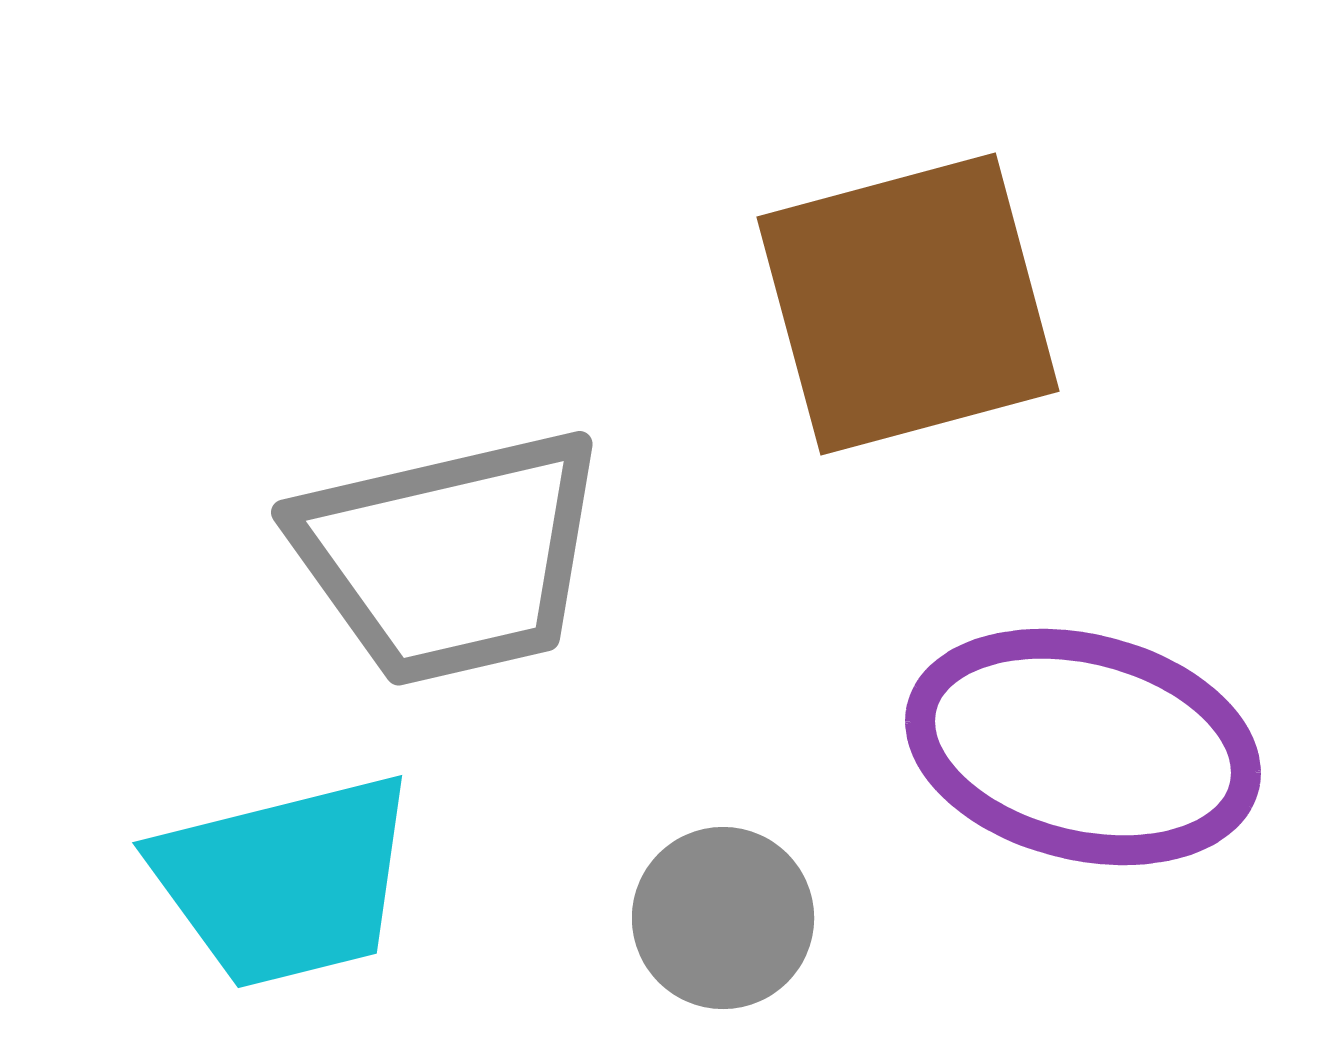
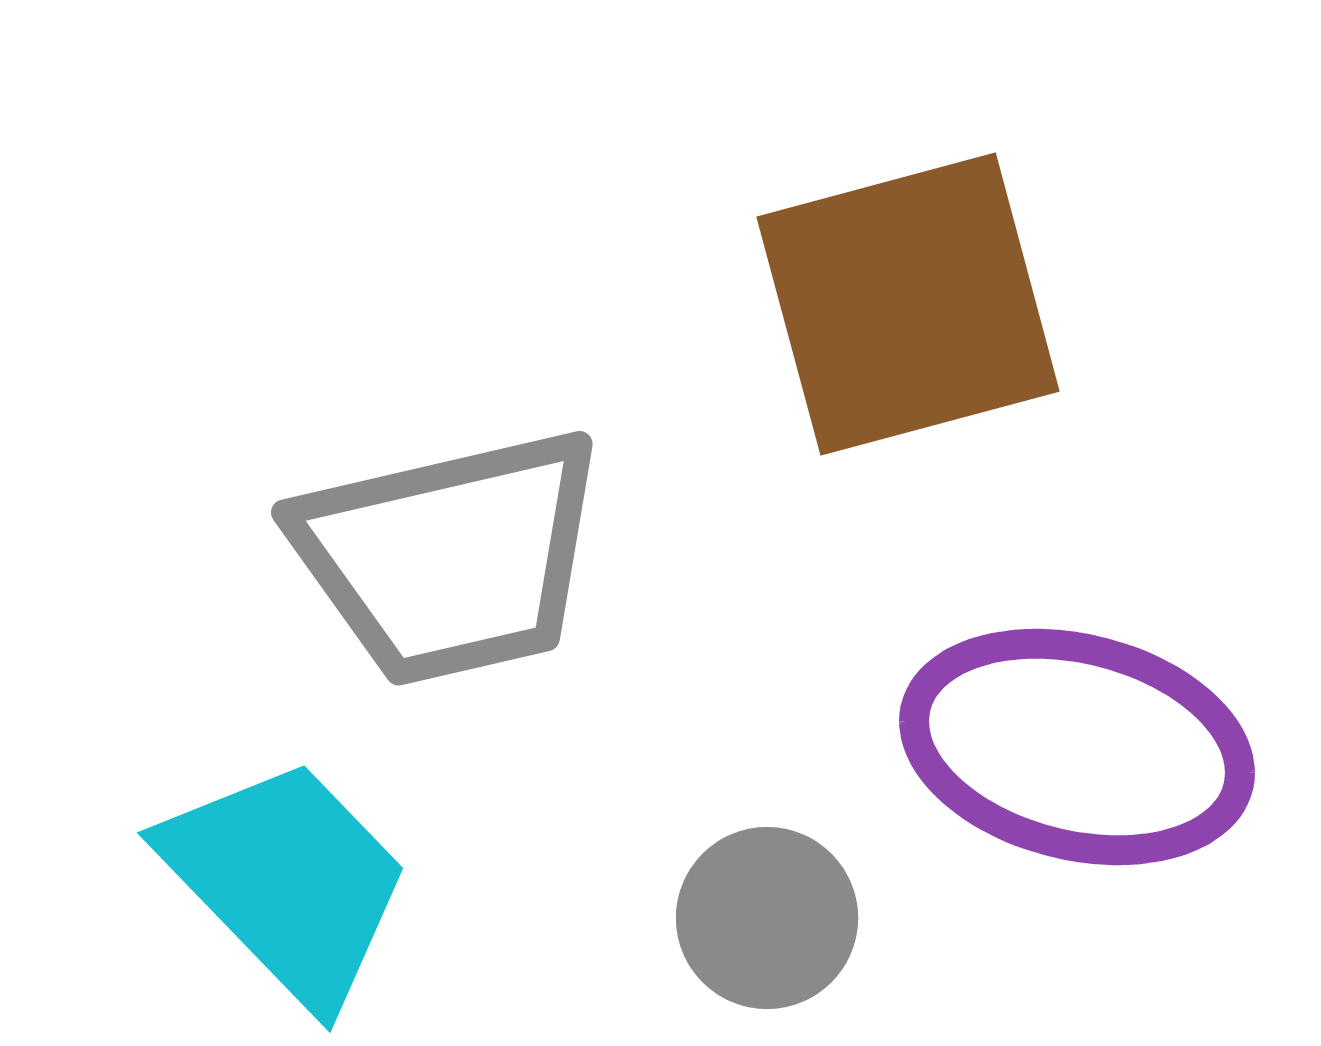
purple ellipse: moved 6 px left
cyan trapezoid: moved 2 px right; rotated 120 degrees counterclockwise
gray circle: moved 44 px right
